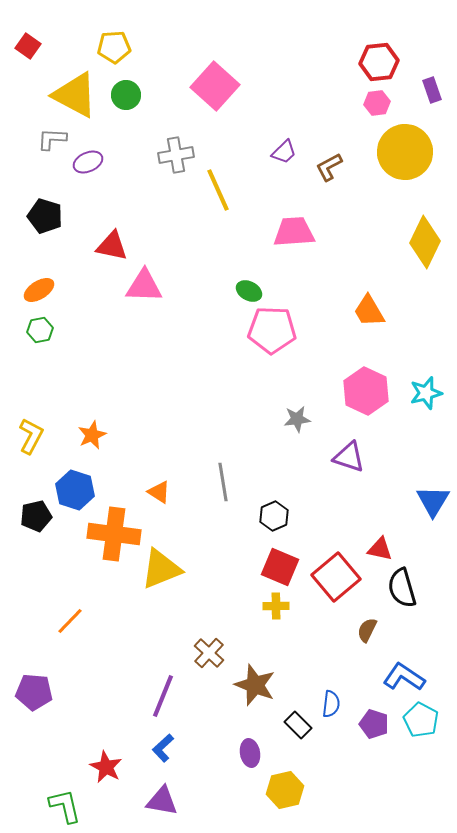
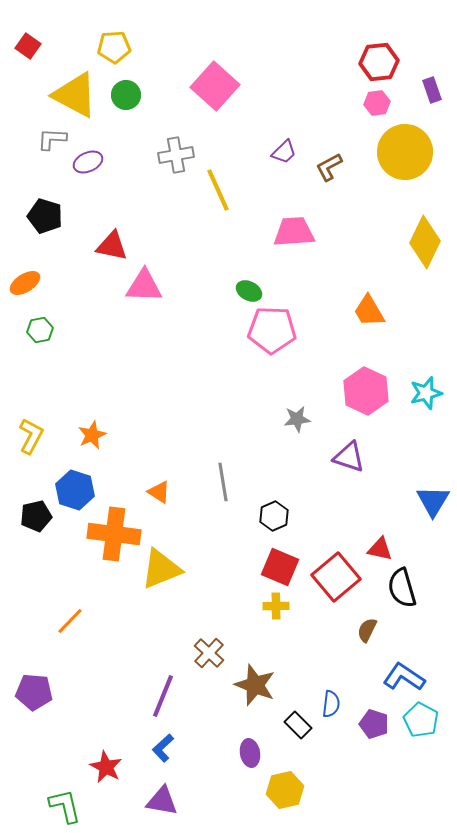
orange ellipse at (39, 290): moved 14 px left, 7 px up
